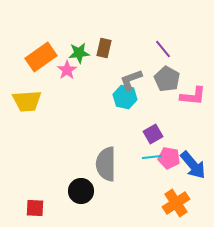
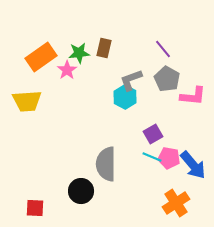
cyan hexagon: rotated 15 degrees clockwise
cyan line: rotated 30 degrees clockwise
